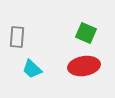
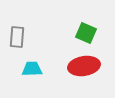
cyan trapezoid: rotated 135 degrees clockwise
